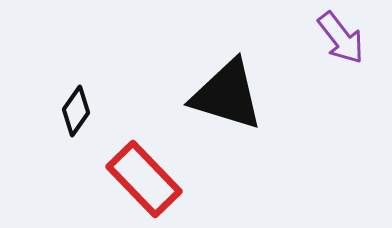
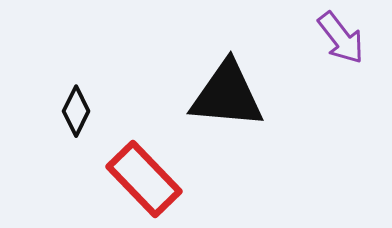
black triangle: rotated 12 degrees counterclockwise
black diamond: rotated 9 degrees counterclockwise
